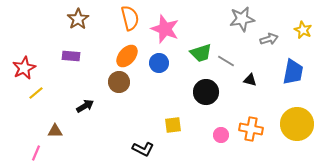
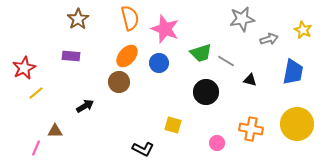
yellow square: rotated 24 degrees clockwise
pink circle: moved 4 px left, 8 px down
pink line: moved 5 px up
